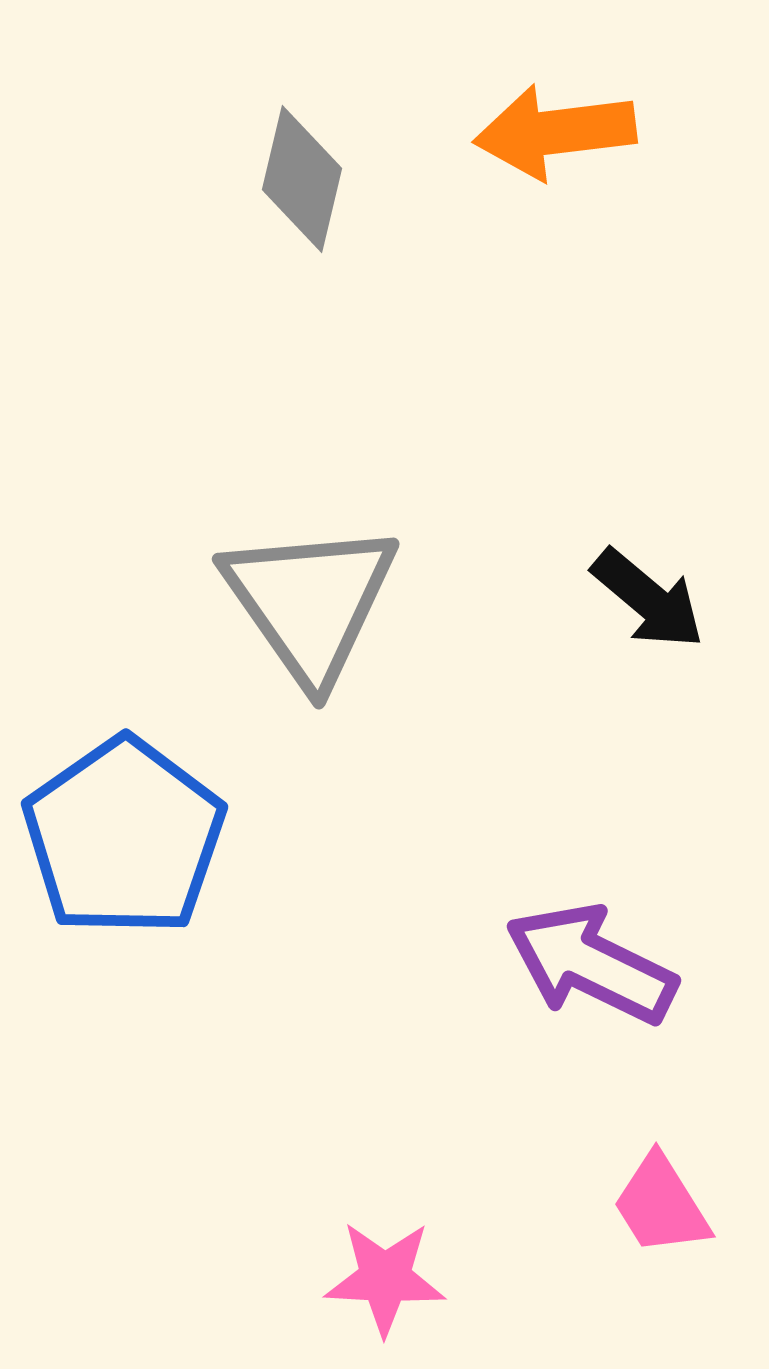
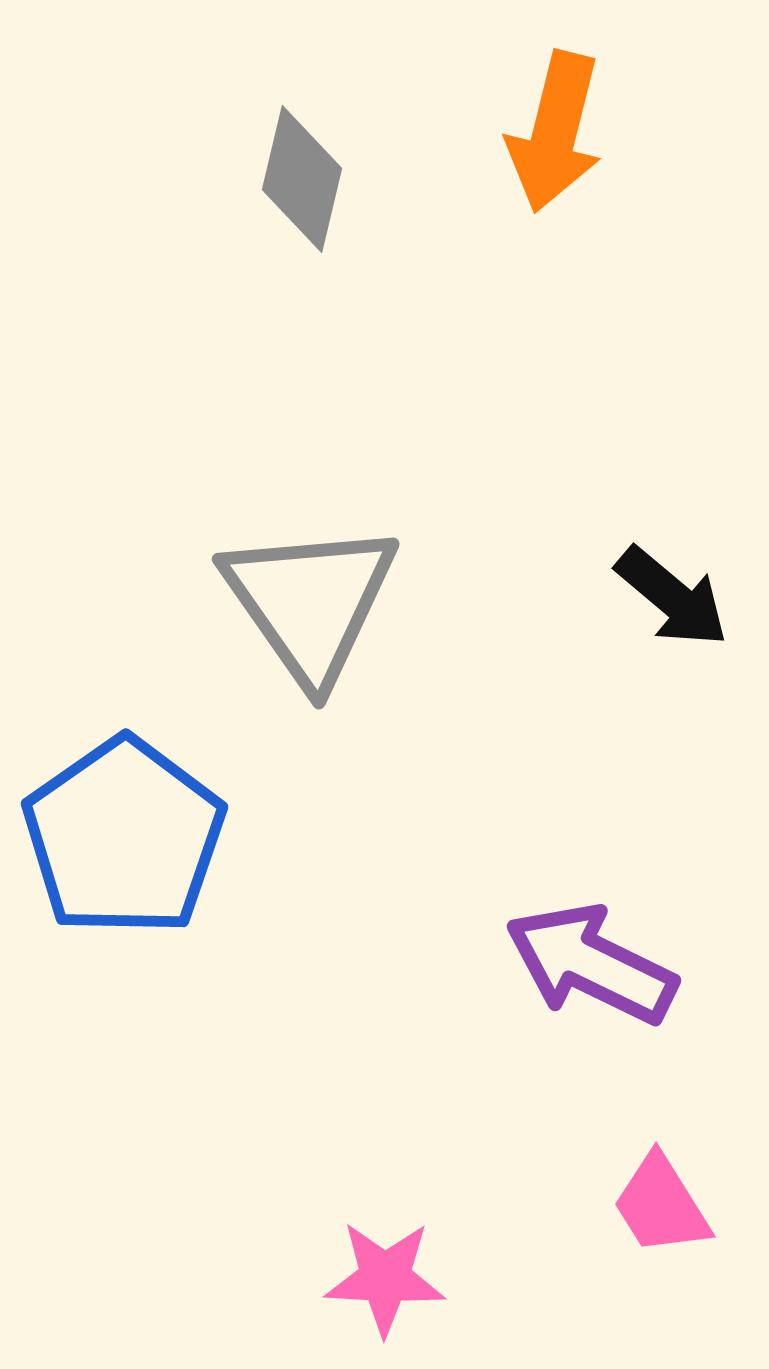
orange arrow: rotated 69 degrees counterclockwise
black arrow: moved 24 px right, 2 px up
